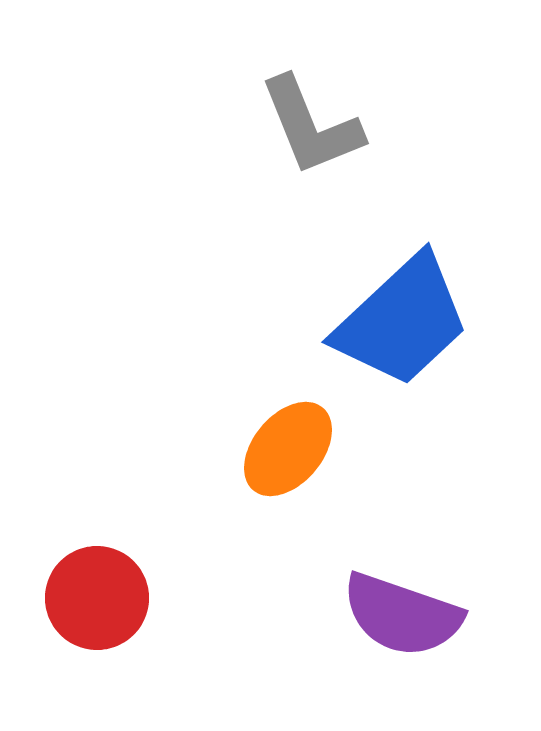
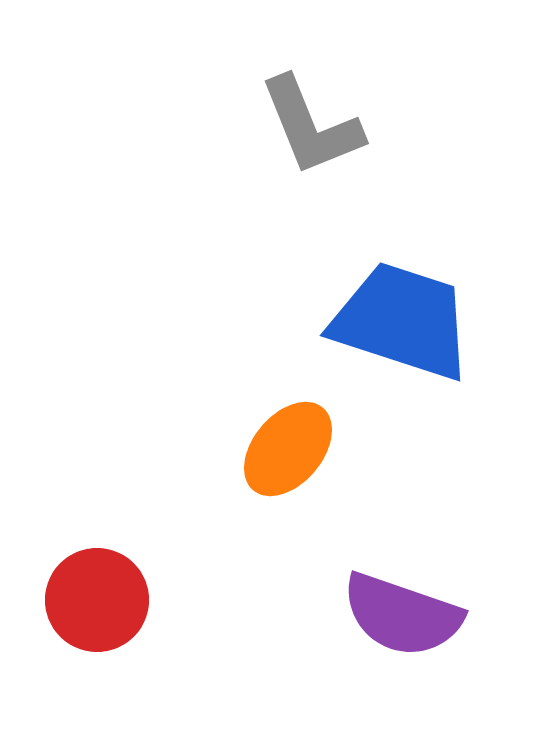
blue trapezoid: rotated 119 degrees counterclockwise
red circle: moved 2 px down
